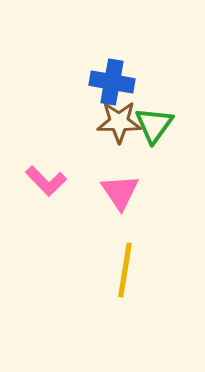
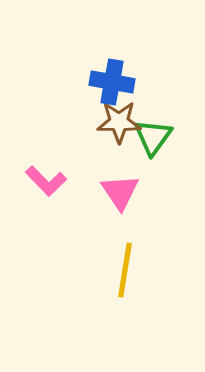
green triangle: moved 1 px left, 12 px down
